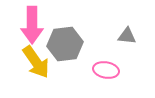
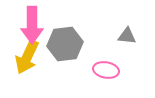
yellow arrow: moved 9 px left, 5 px up; rotated 60 degrees clockwise
